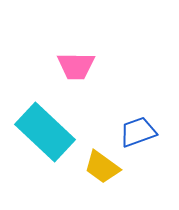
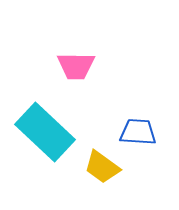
blue trapezoid: rotated 24 degrees clockwise
